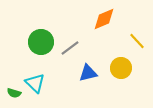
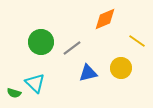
orange diamond: moved 1 px right
yellow line: rotated 12 degrees counterclockwise
gray line: moved 2 px right
